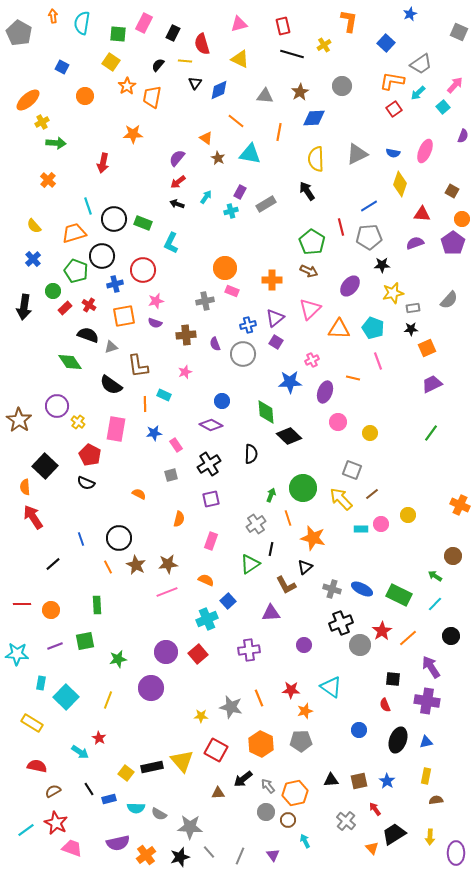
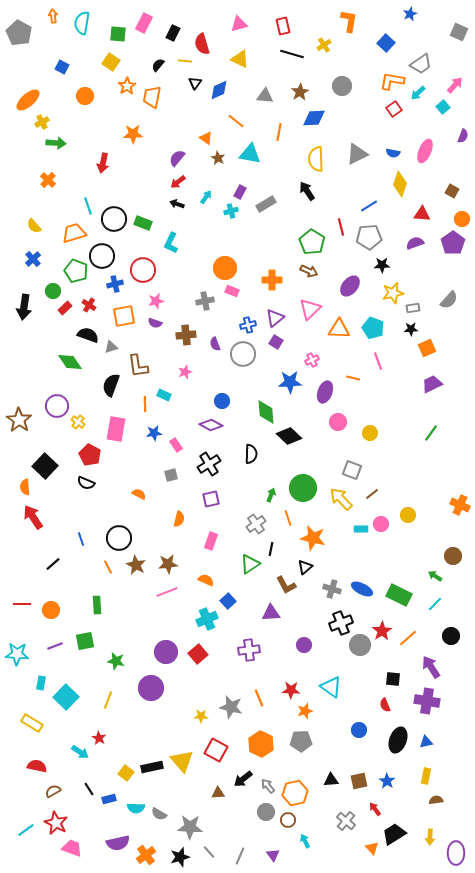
black semicircle at (111, 385): rotated 75 degrees clockwise
green star at (118, 659): moved 2 px left, 2 px down; rotated 24 degrees clockwise
